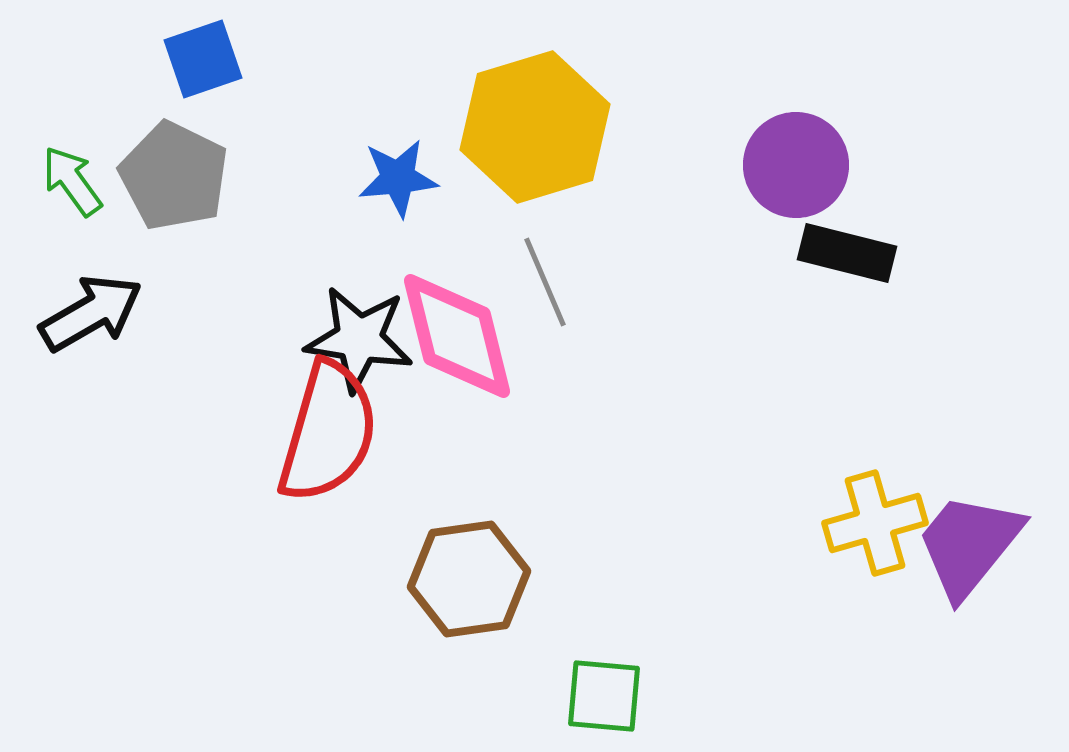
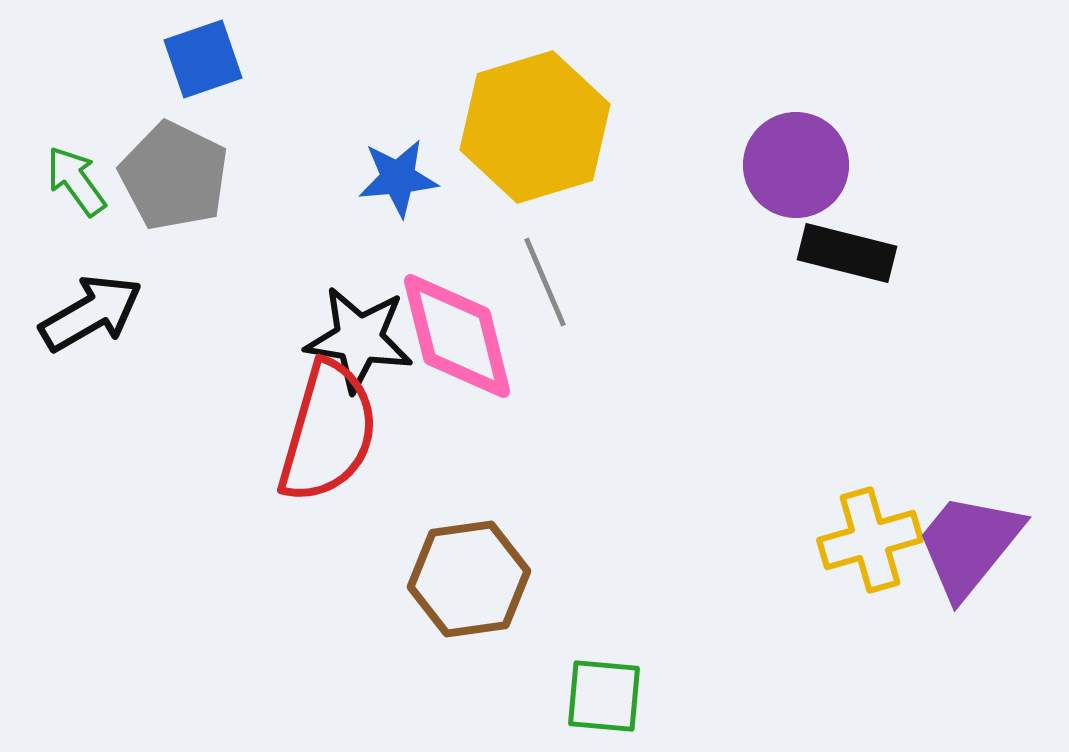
green arrow: moved 4 px right
yellow cross: moved 5 px left, 17 px down
